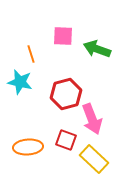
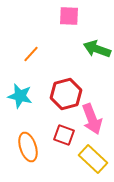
pink square: moved 6 px right, 20 px up
orange line: rotated 60 degrees clockwise
cyan star: moved 14 px down
red square: moved 2 px left, 5 px up
orange ellipse: rotated 76 degrees clockwise
yellow rectangle: moved 1 px left
